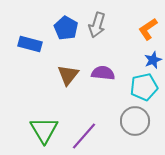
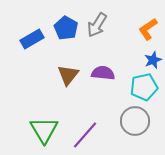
gray arrow: rotated 15 degrees clockwise
blue rectangle: moved 2 px right, 5 px up; rotated 45 degrees counterclockwise
purple line: moved 1 px right, 1 px up
